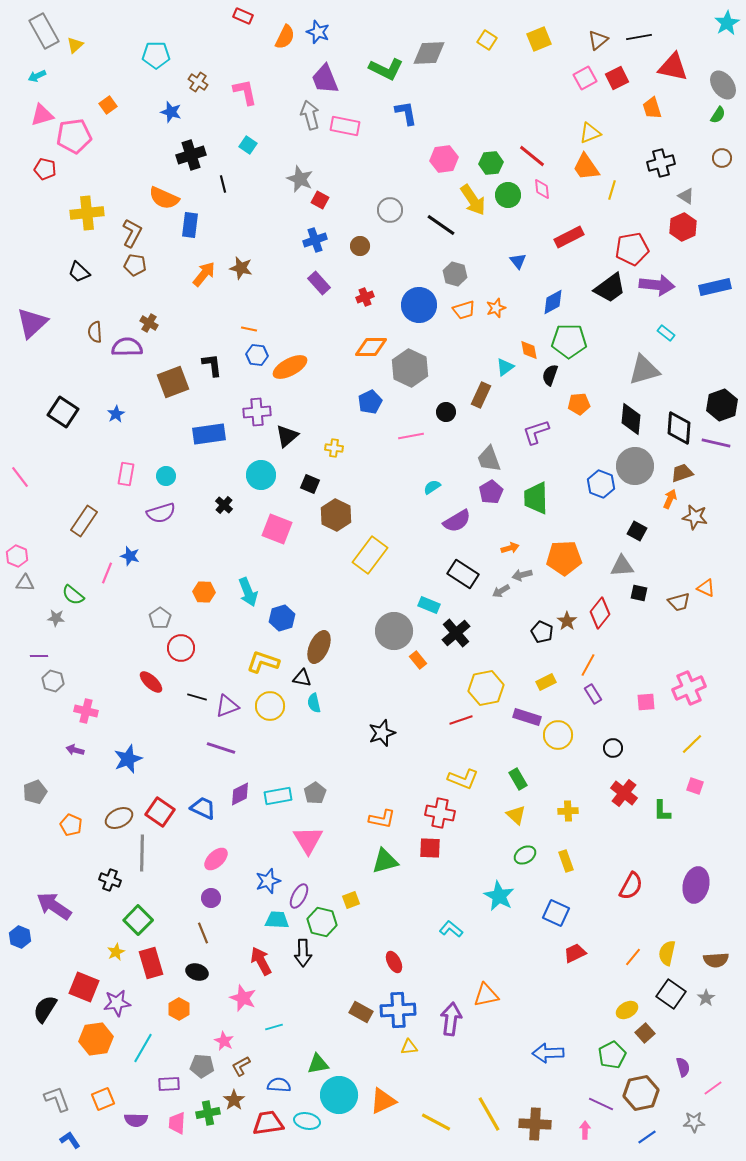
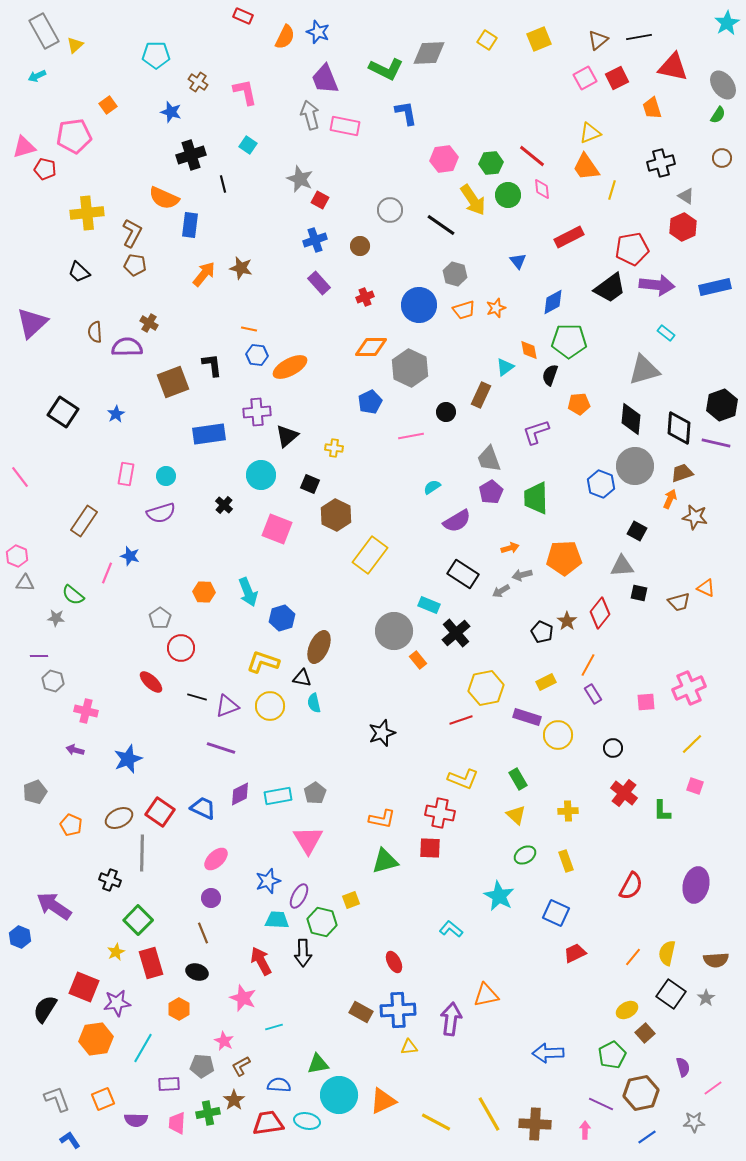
pink triangle at (42, 115): moved 18 px left, 32 px down
